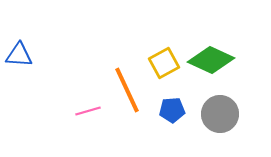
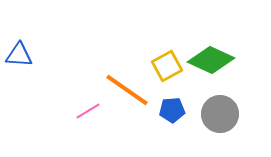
yellow square: moved 3 px right, 3 px down
orange line: rotated 30 degrees counterclockwise
pink line: rotated 15 degrees counterclockwise
